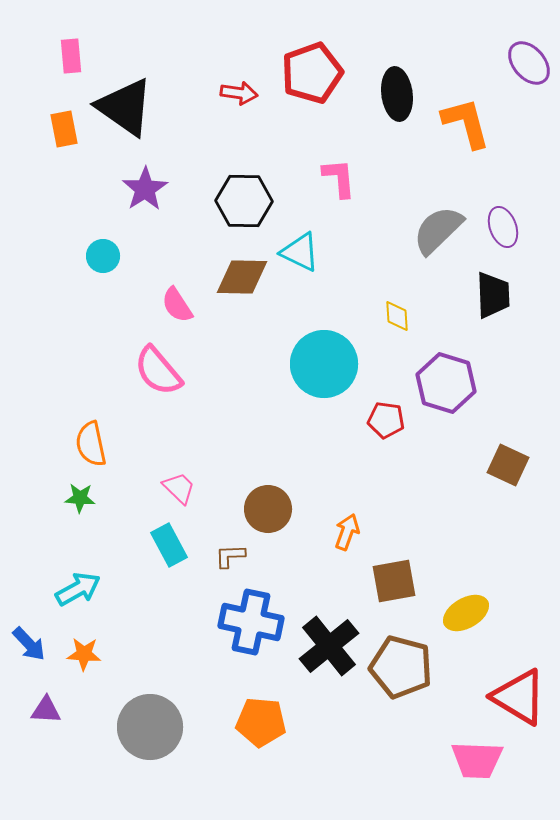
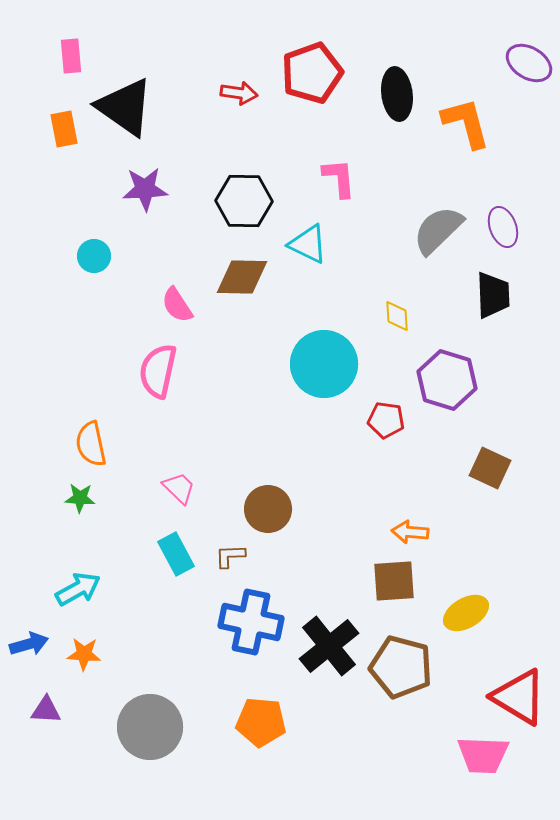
purple ellipse at (529, 63): rotated 18 degrees counterclockwise
purple star at (145, 189): rotated 30 degrees clockwise
cyan triangle at (300, 252): moved 8 px right, 8 px up
cyan circle at (103, 256): moved 9 px left
pink semicircle at (158, 371): rotated 52 degrees clockwise
purple hexagon at (446, 383): moved 1 px right, 3 px up
brown square at (508, 465): moved 18 px left, 3 px down
orange arrow at (347, 532): moved 63 px right; rotated 105 degrees counterclockwise
cyan rectangle at (169, 545): moved 7 px right, 9 px down
brown square at (394, 581): rotated 6 degrees clockwise
blue arrow at (29, 644): rotated 63 degrees counterclockwise
pink trapezoid at (477, 760): moved 6 px right, 5 px up
